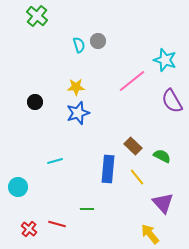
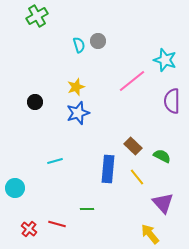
green cross: rotated 20 degrees clockwise
yellow star: rotated 18 degrees counterclockwise
purple semicircle: rotated 30 degrees clockwise
cyan circle: moved 3 px left, 1 px down
